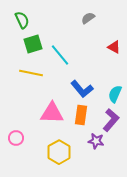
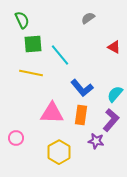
green square: rotated 12 degrees clockwise
blue L-shape: moved 1 px up
cyan semicircle: rotated 18 degrees clockwise
